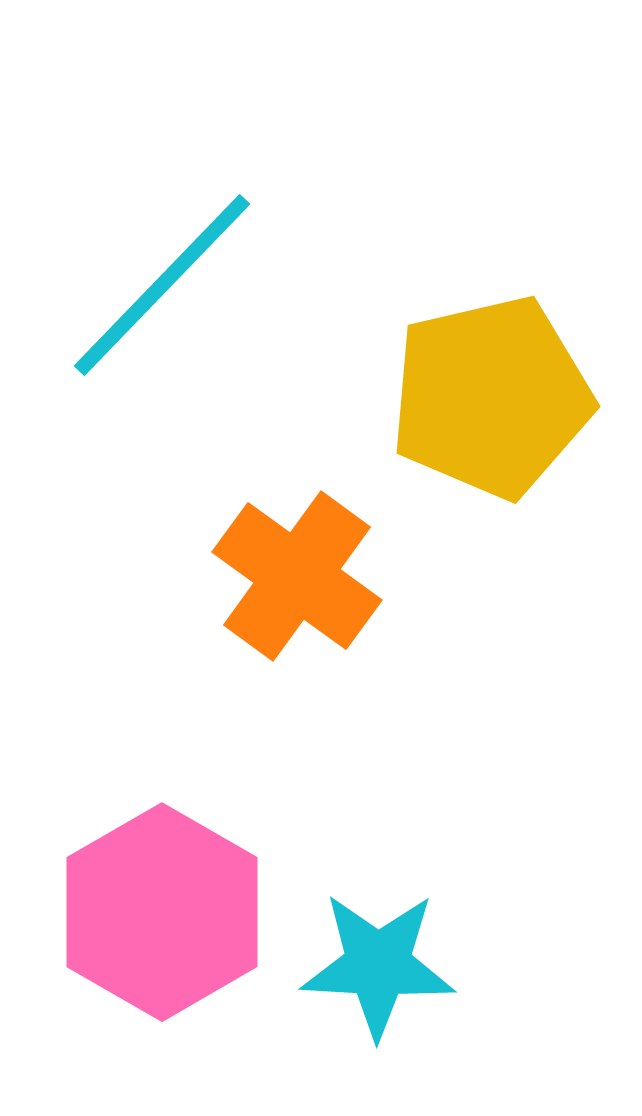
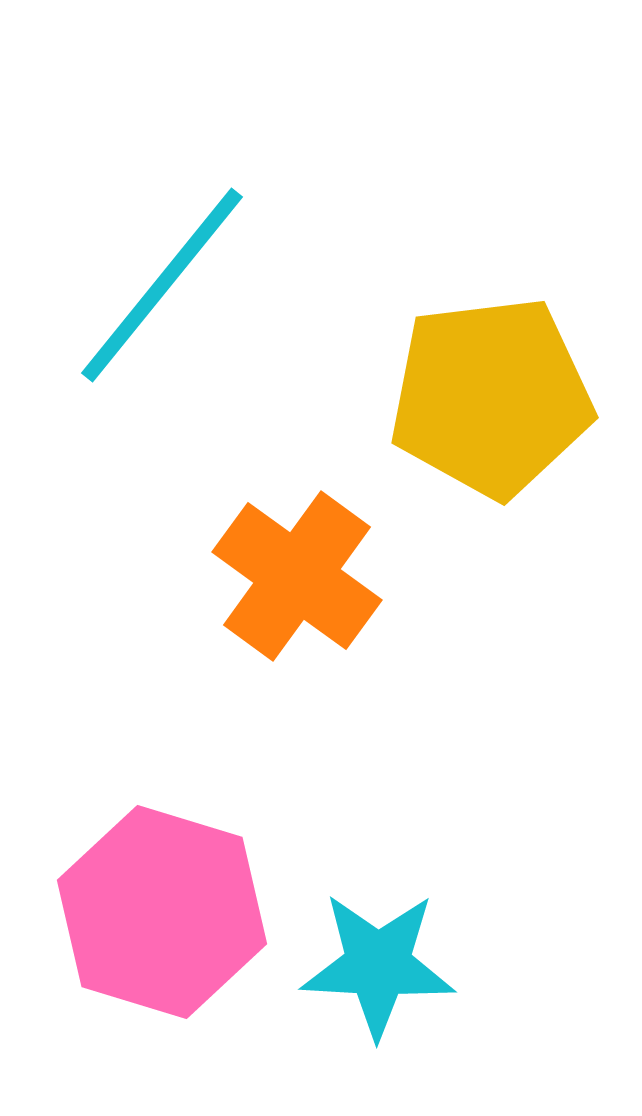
cyan line: rotated 5 degrees counterclockwise
yellow pentagon: rotated 6 degrees clockwise
pink hexagon: rotated 13 degrees counterclockwise
